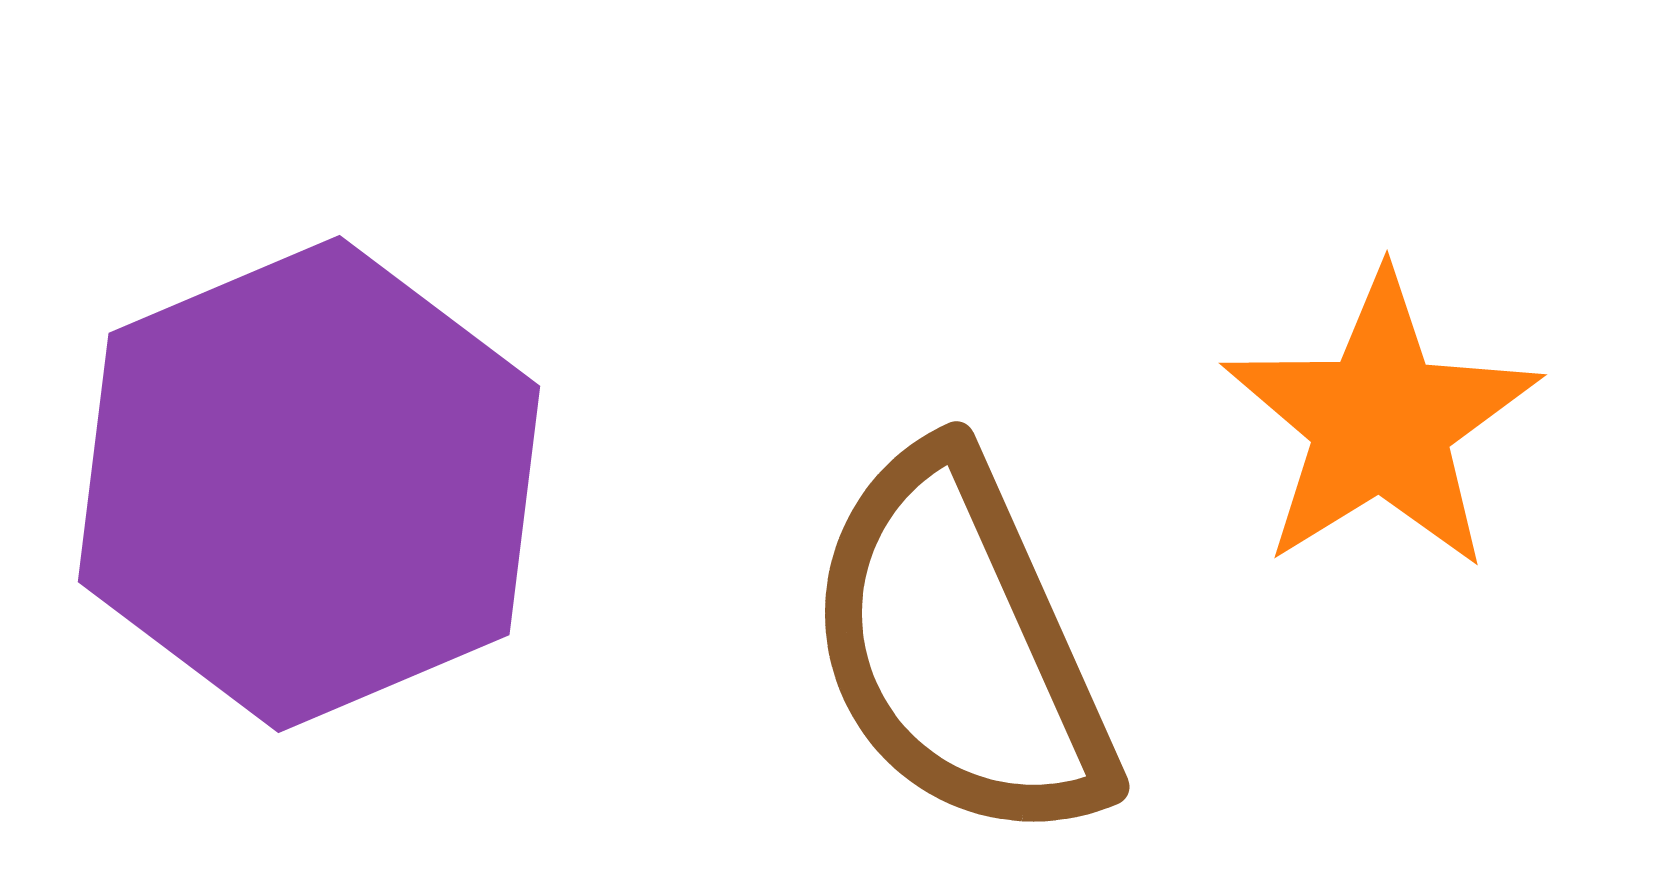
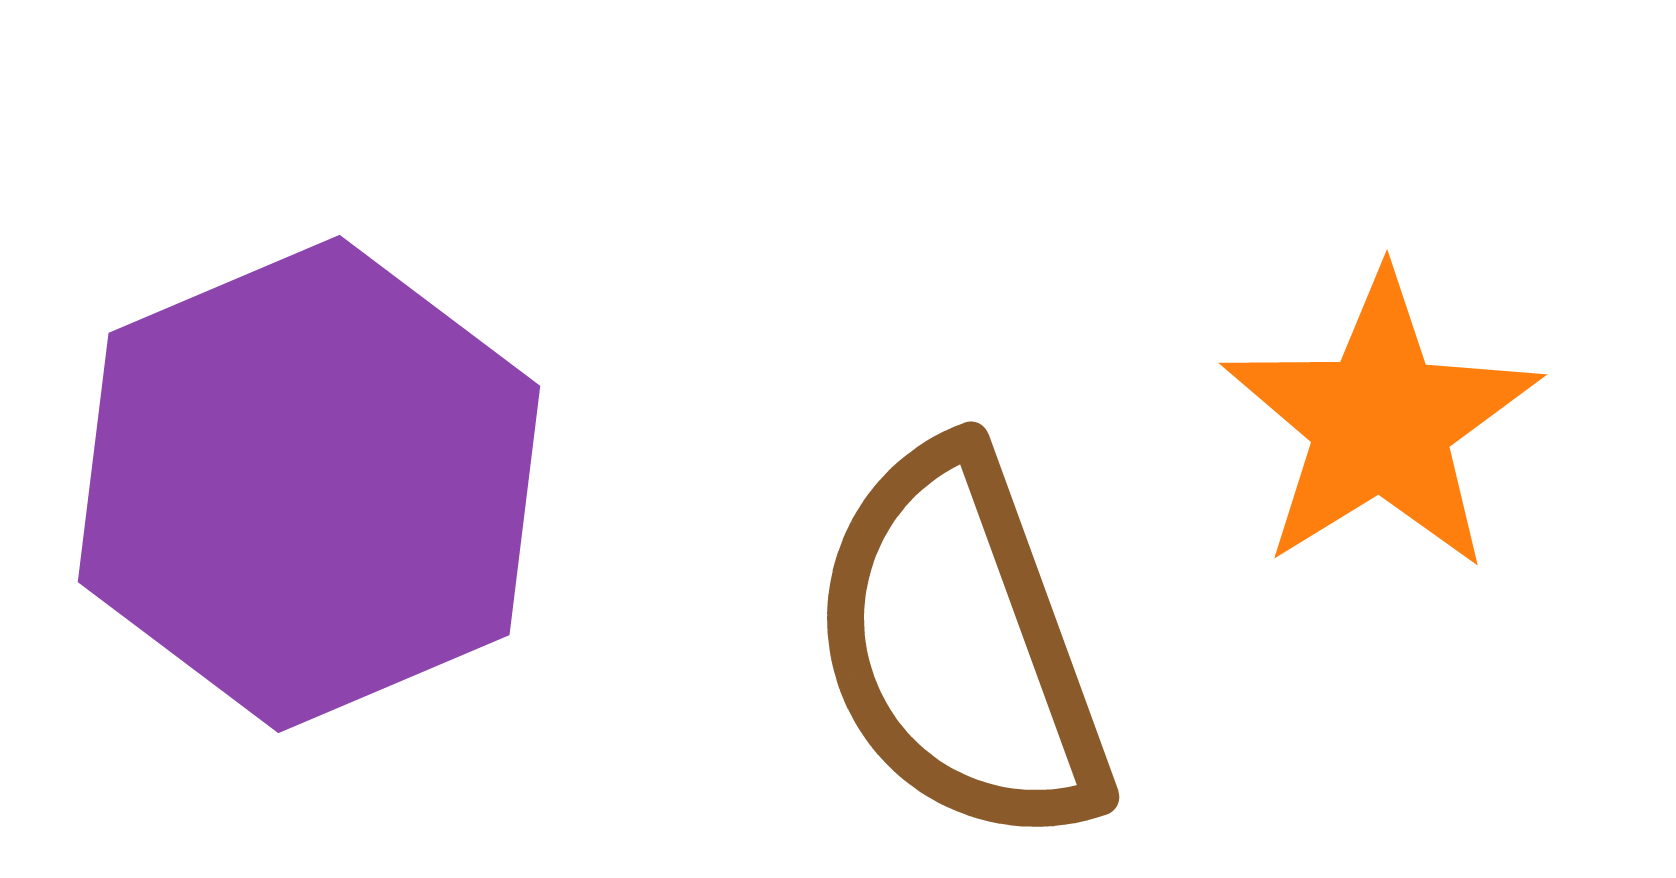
brown semicircle: rotated 4 degrees clockwise
